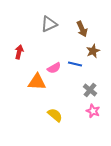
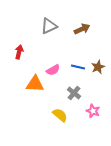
gray triangle: moved 2 px down
brown arrow: rotated 91 degrees counterclockwise
brown star: moved 5 px right, 16 px down
blue line: moved 3 px right, 3 px down
pink semicircle: moved 1 px left, 2 px down
orange triangle: moved 2 px left, 2 px down
gray cross: moved 16 px left, 3 px down
yellow semicircle: moved 5 px right
